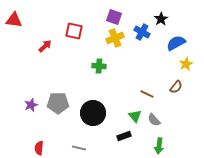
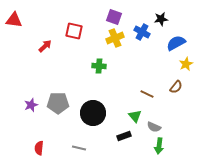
black star: rotated 24 degrees clockwise
gray semicircle: moved 7 px down; rotated 24 degrees counterclockwise
